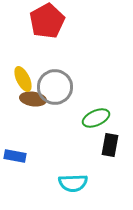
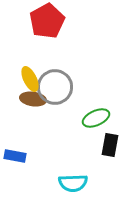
yellow ellipse: moved 7 px right
